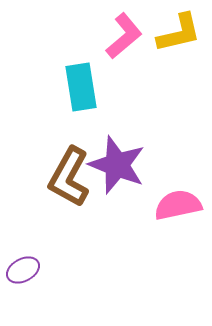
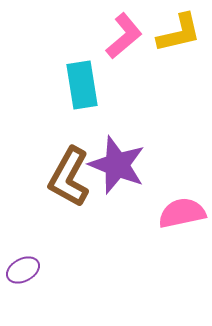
cyan rectangle: moved 1 px right, 2 px up
pink semicircle: moved 4 px right, 8 px down
